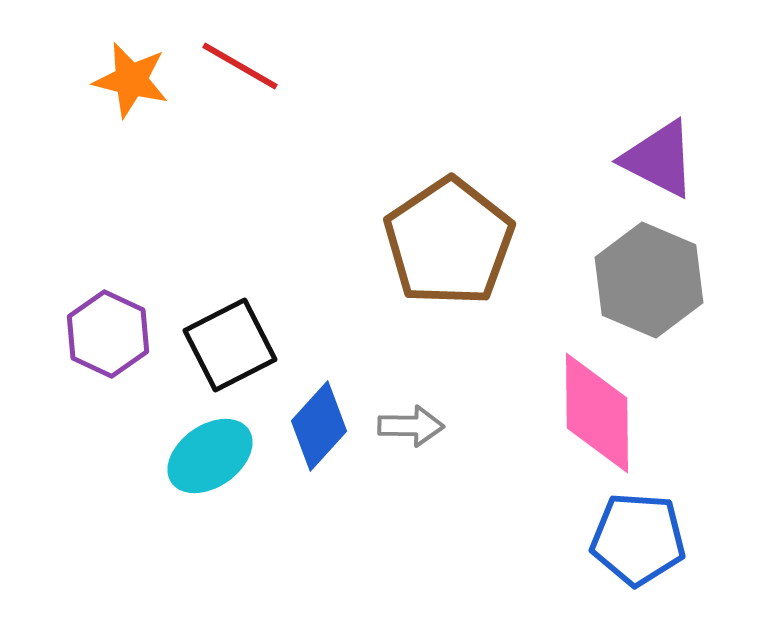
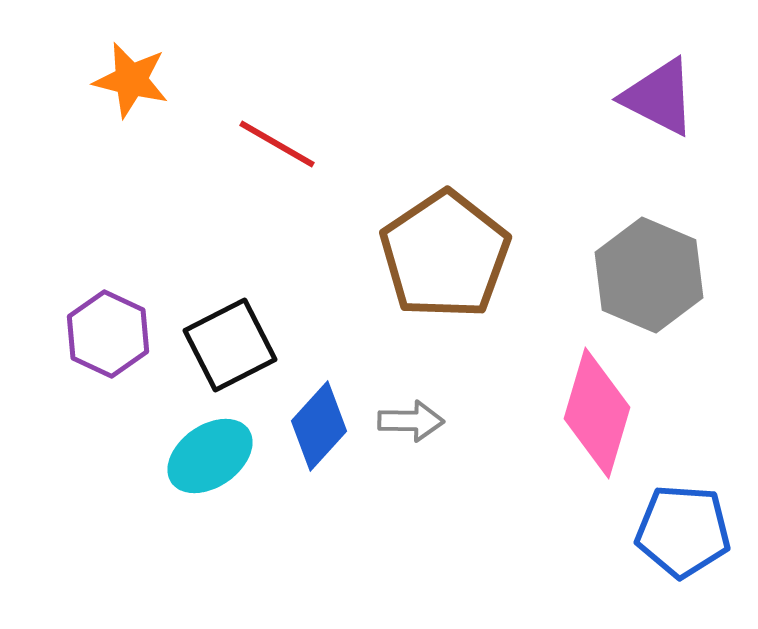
red line: moved 37 px right, 78 px down
purple triangle: moved 62 px up
brown pentagon: moved 4 px left, 13 px down
gray hexagon: moved 5 px up
pink diamond: rotated 17 degrees clockwise
gray arrow: moved 5 px up
blue pentagon: moved 45 px right, 8 px up
